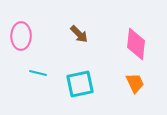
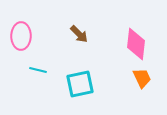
cyan line: moved 3 px up
orange trapezoid: moved 7 px right, 5 px up
